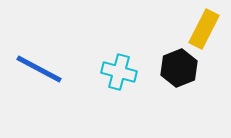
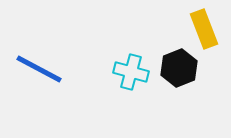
yellow rectangle: rotated 48 degrees counterclockwise
cyan cross: moved 12 px right
